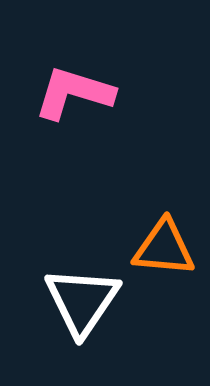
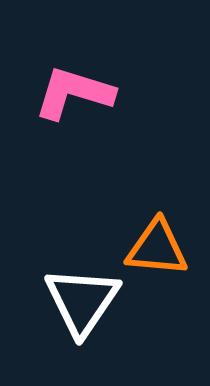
orange triangle: moved 7 px left
